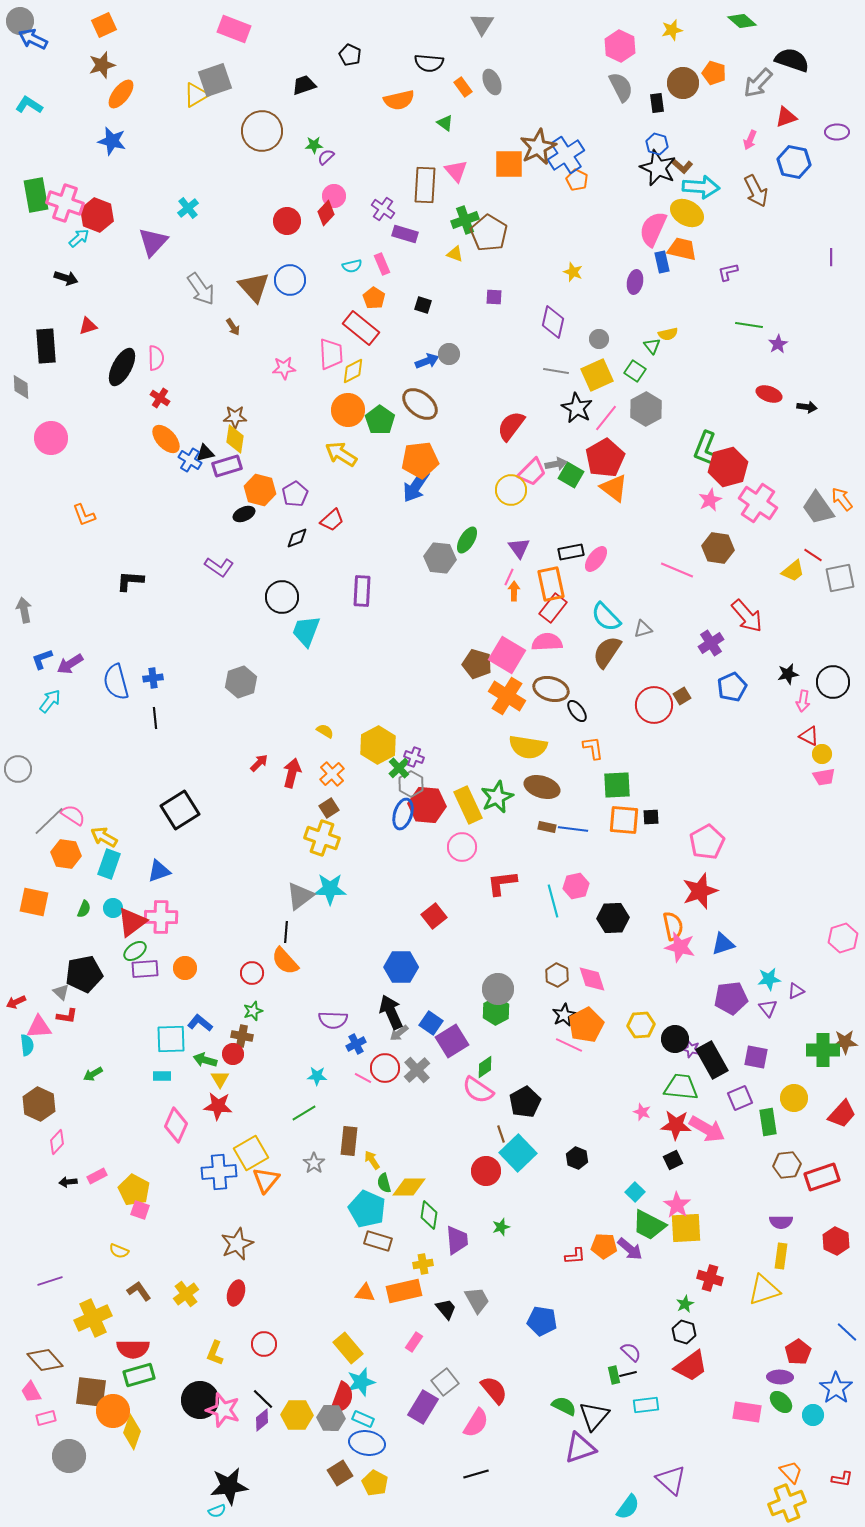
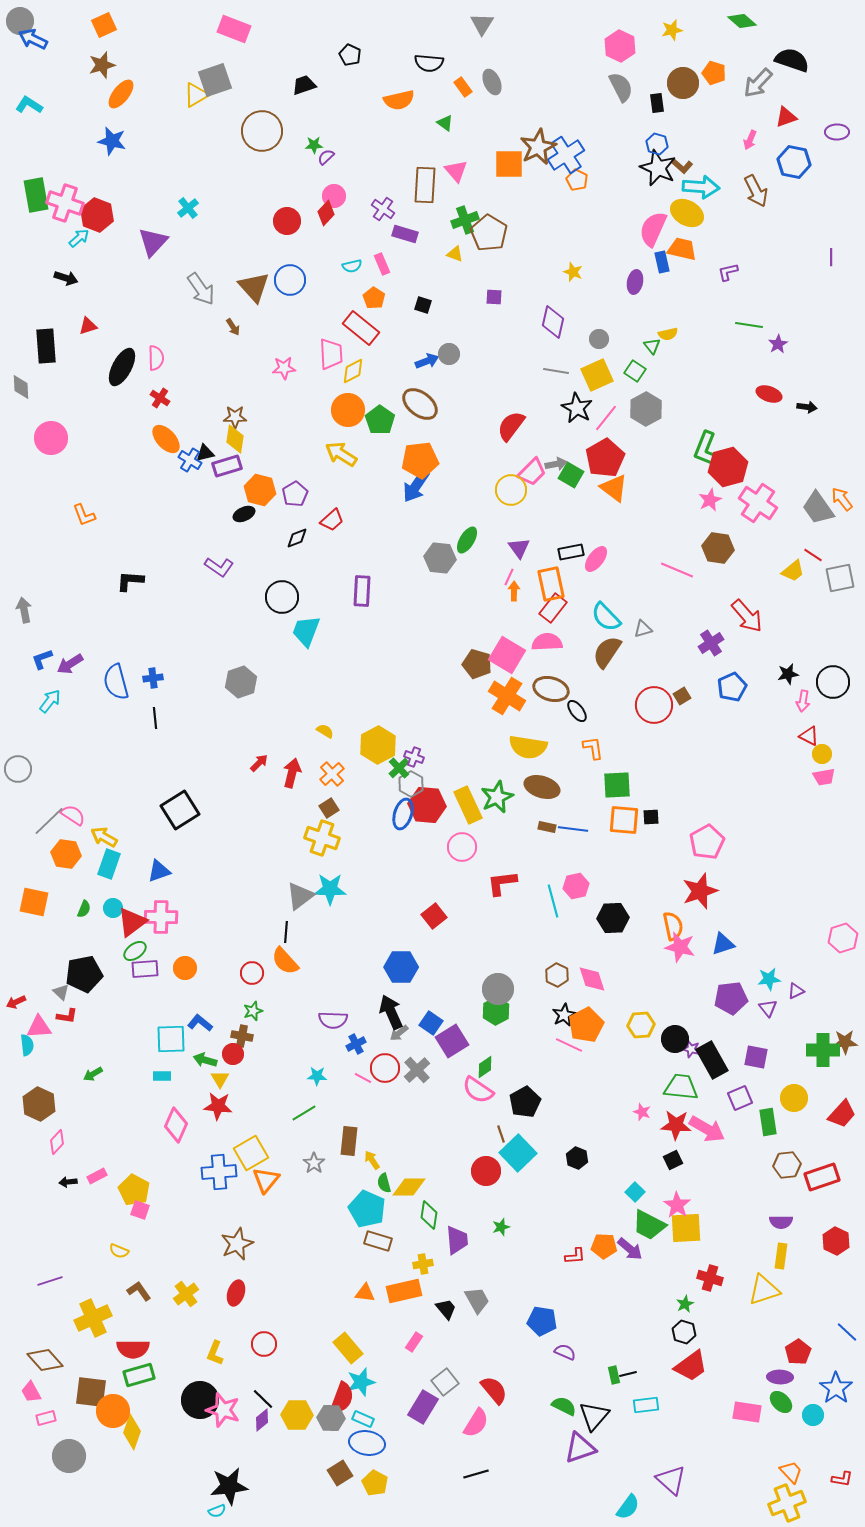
purple semicircle at (631, 1352): moved 66 px left; rotated 20 degrees counterclockwise
